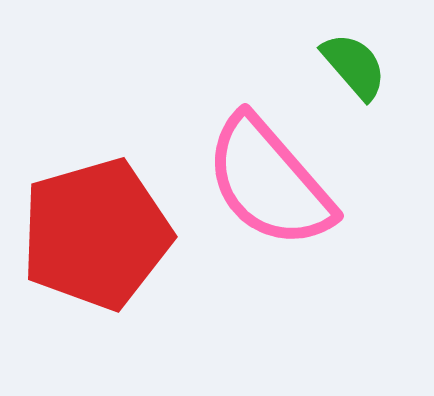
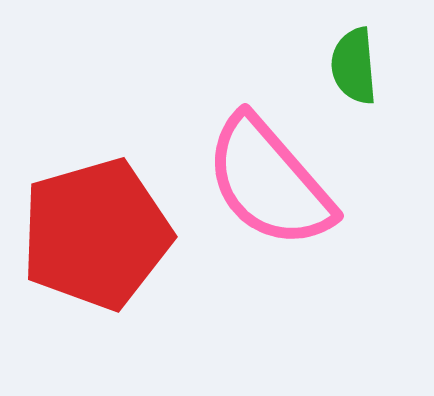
green semicircle: rotated 144 degrees counterclockwise
